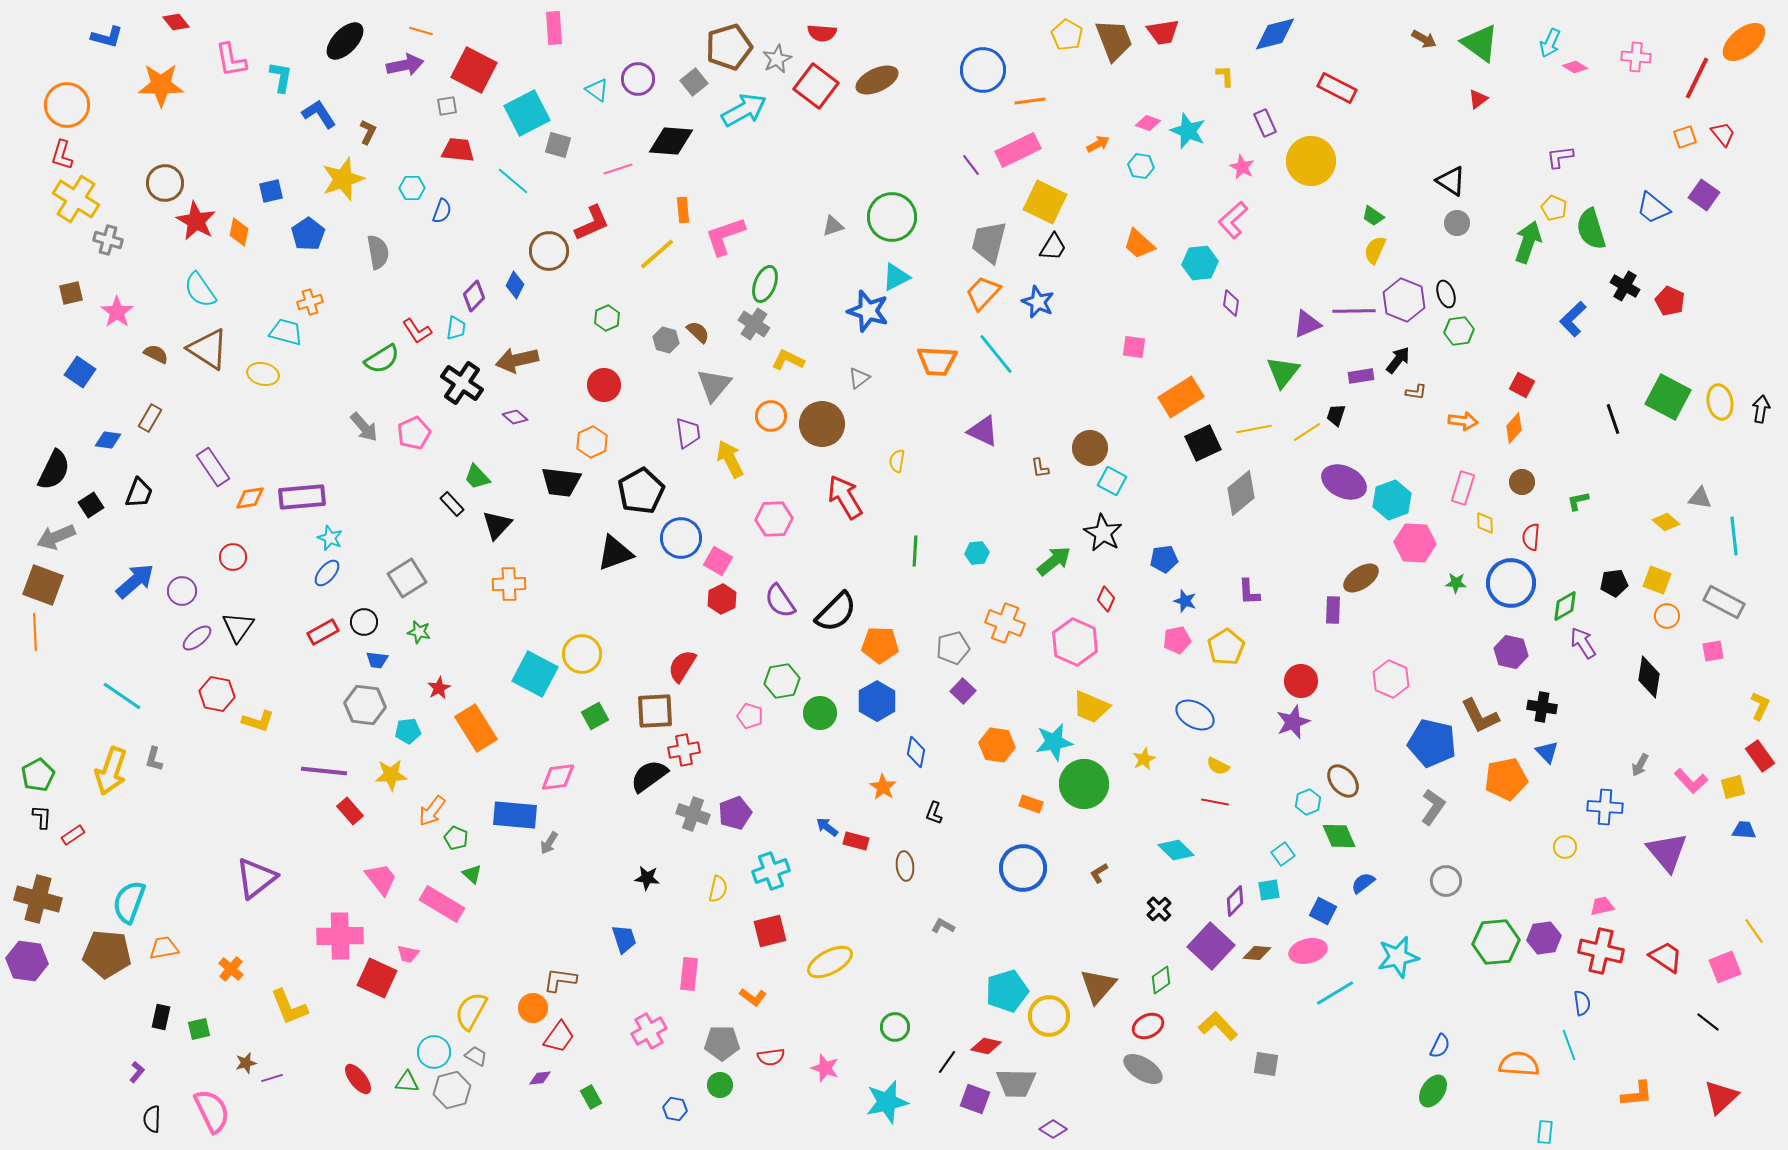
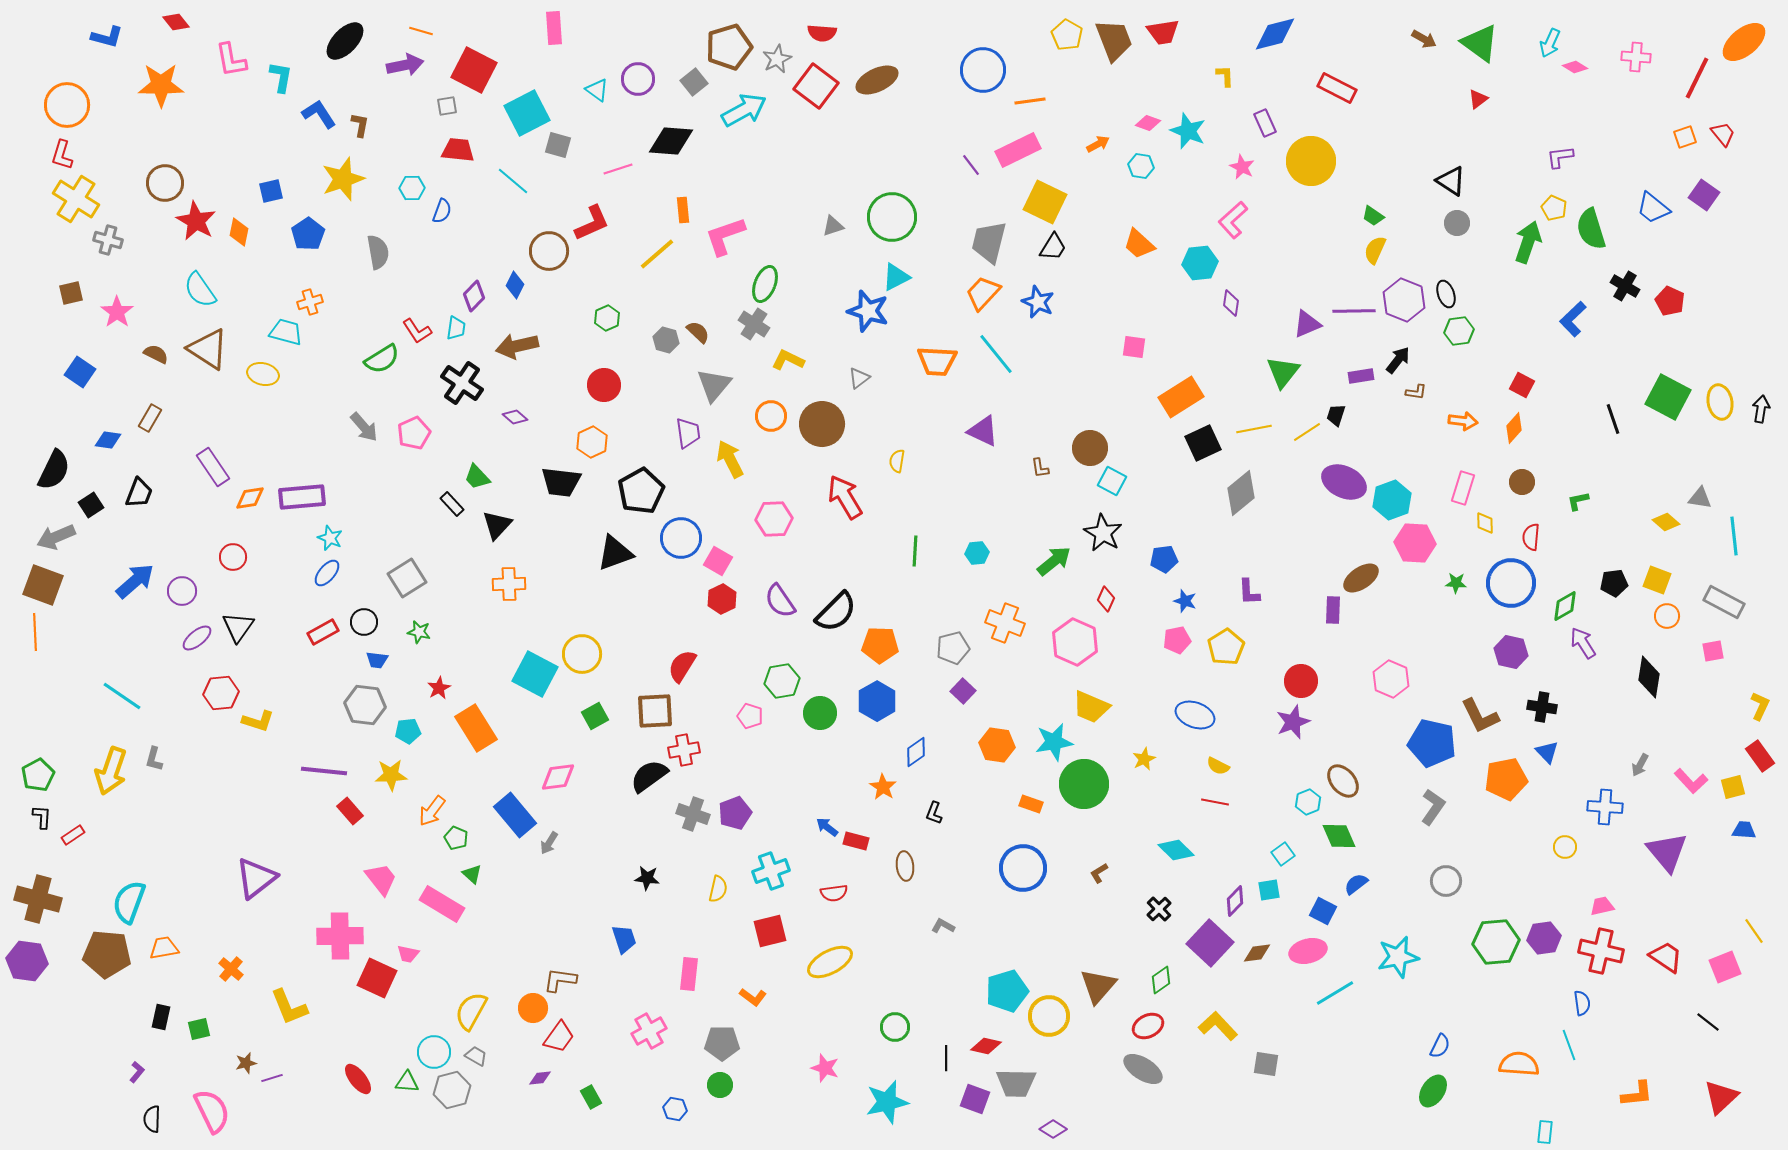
brown L-shape at (368, 132): moved 8 px left, 7 px up; rotated 15 degrees counterclockwise
brown arrow at (517, 360): moved 14 px up
red hexagon at (217, 694): moved 4 px right, 1 px up; rotated 16 degrees counterclockwise
blue ellipse at (1195, 715): rotated 9 degrees counterclockwise
blue diamond at (916, 752): rotated 44 degrees clockwise
blue rectangle at (515, 815): rotated 45 degrees clockwise
blue semicircle at (1363, 883): moved 7 px left, 1 px down
purple square at (1211, 946): moved 1 px left, 3 px up
brown diamond at (1257, 953): rotated 12 degrees counterclockwise
red semicircle at (771, 1057): moved 63 px right, 164 px up
black line at (947, 1062): moved 1 px left, 4 px up; rotated 35 degrees counterclockwise
